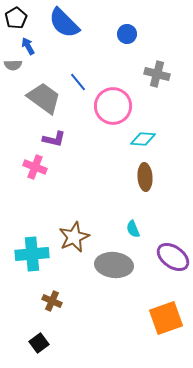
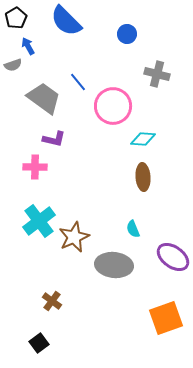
blue semicircle: moved 2 px right, 2 px up
gray semicircle: rotated 18 degrees counterclockwise
pink cross: rotated 20 degrees counterclockwise
brown ellipse: moved 2 px left
cyan cross: moved 7 px right, 33 px up; rotated 32 degrees counterclockwise
brown cross: rotated 12 degrees clockwise
